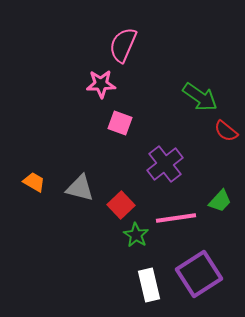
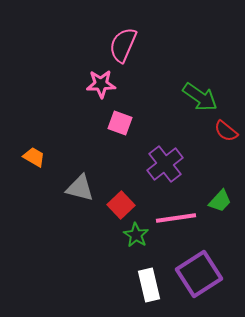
orange trapezoid: moved 25 px up
